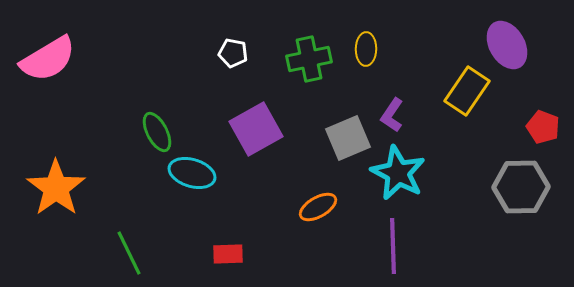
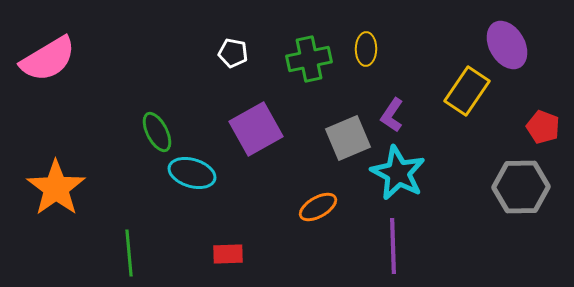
green line: rotated 21 degrees clockwise
